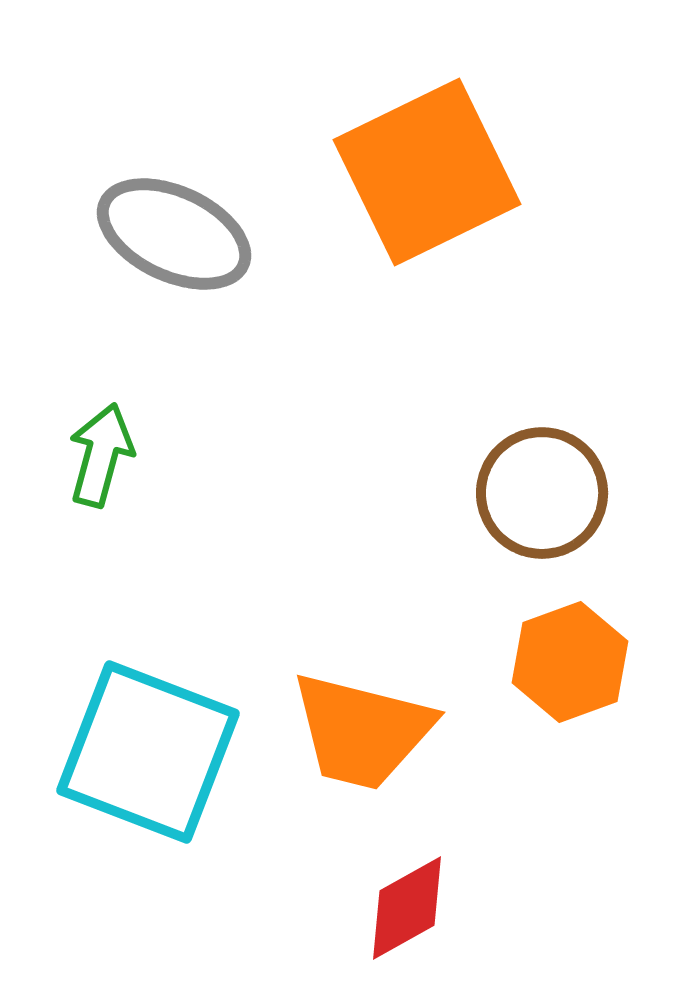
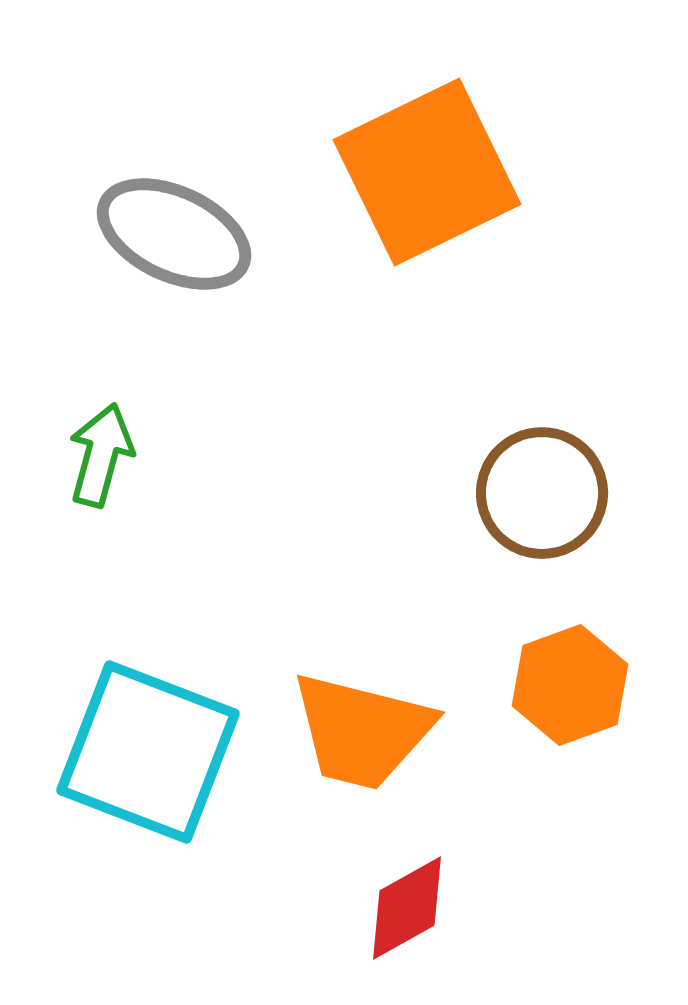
orange hexagon: moved 23 px down
